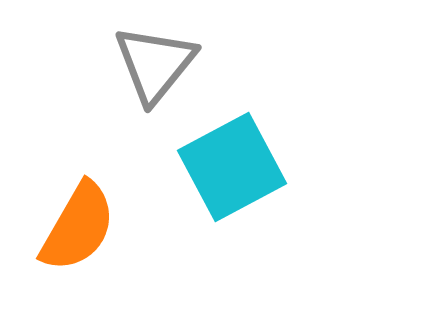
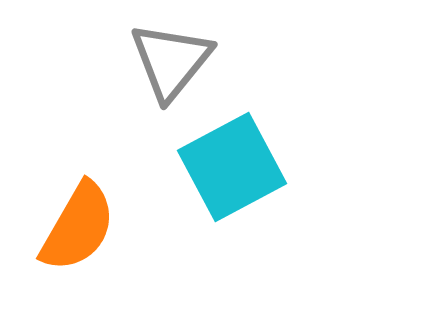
gray triangle: moved 16 px right, 3 px up
